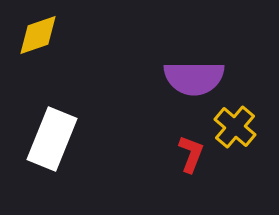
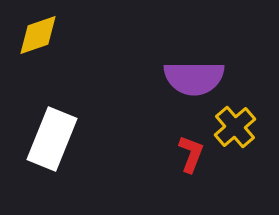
yellow cross: rotated 9 degrees clockwise
